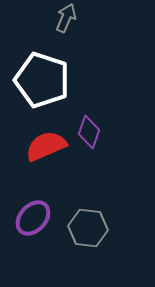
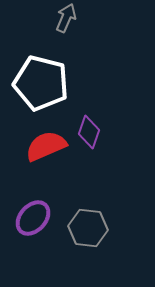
white pentagon: moved 1 px left, 3 px down; rotated 4 degrees counterclockwise
